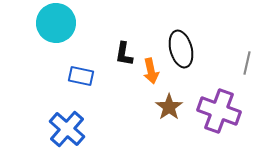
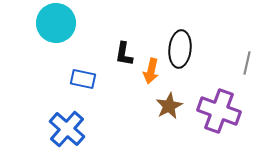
black ellipse: moved 1 px left; rotated 21 degrees clockwise
orange arrow: rotated 25 degrees clockwise
blue rectangle: moved 2 px right, 3 px down
brown star: moved 1 px up; rotated 8 degrees clockwise
